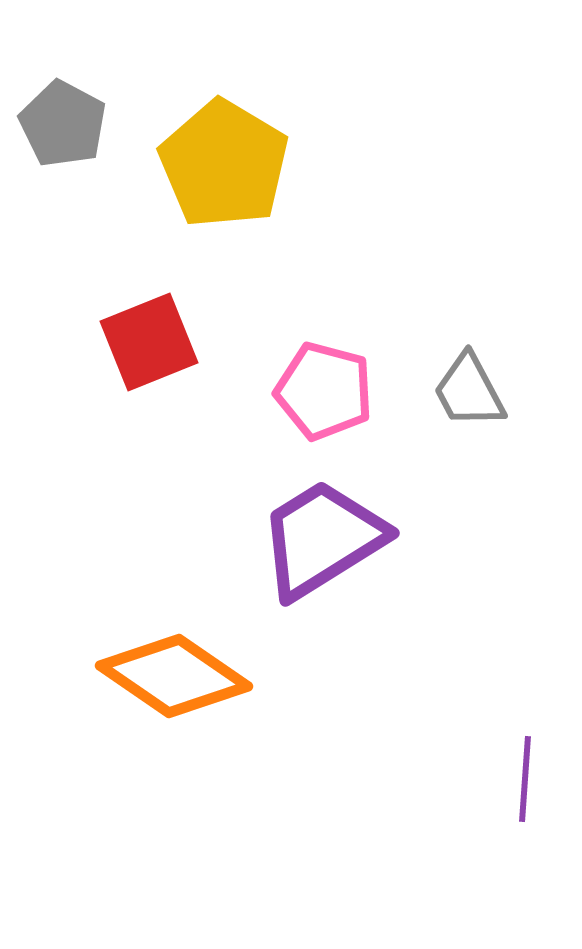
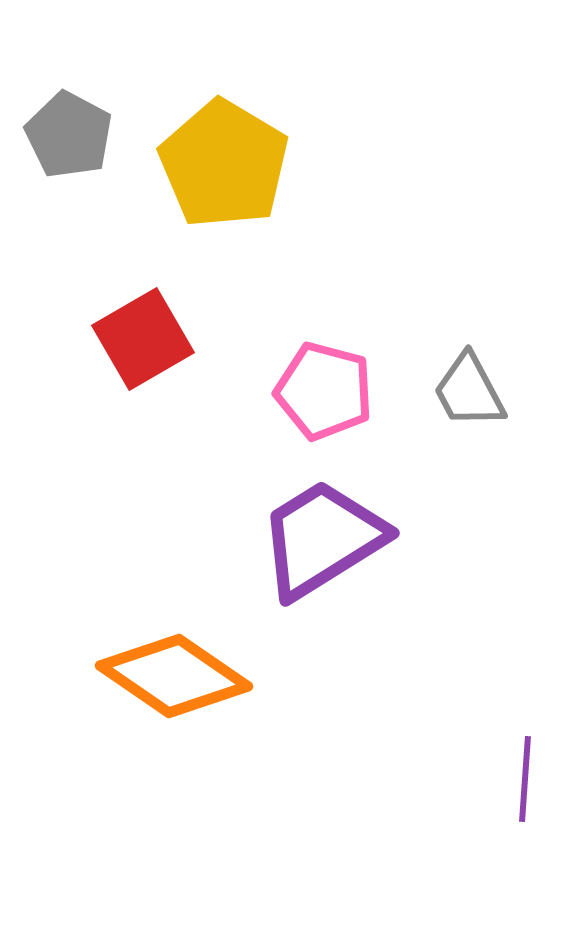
gray pentagon: moved 6 px right, 11 px down
red square: moved 6 px left, 3 px up; rotated 8 degrees counterclockwise
